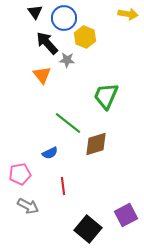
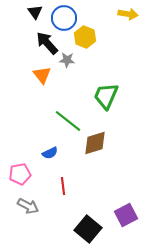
green line: moved 2 px up
brown diamond: moved 1 px left, 1 px up
